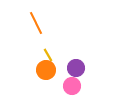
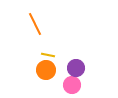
orange line: moved 1 px left, 1 px down
yellow line: rotated 48 degrees counterclockwise
pink circle: moved 1 px up
